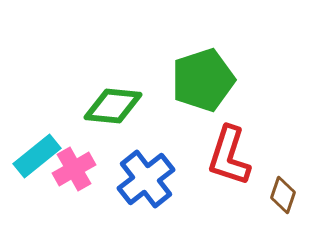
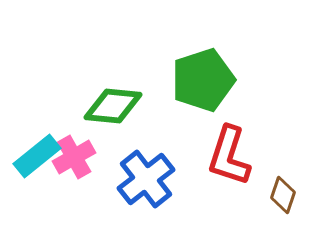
pink cross: moved 12 px up
